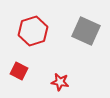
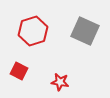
gray square: moved 1 px left
